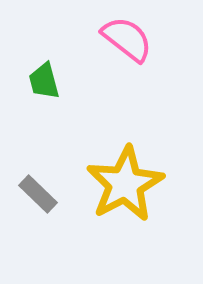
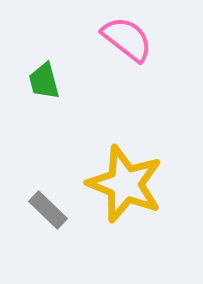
yellow star: rotated 22 degrees counterclockwise
gray rectangle: moved 10 px right, 16 px down
